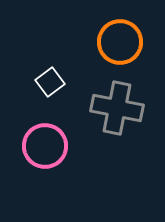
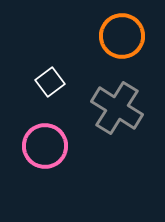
orange circle: moved 2 px right, 6 px up
gray cross: rotated 21 degrees clockwise
